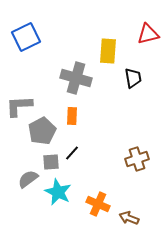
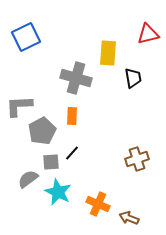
yellow rectangle: moved 2 px down
